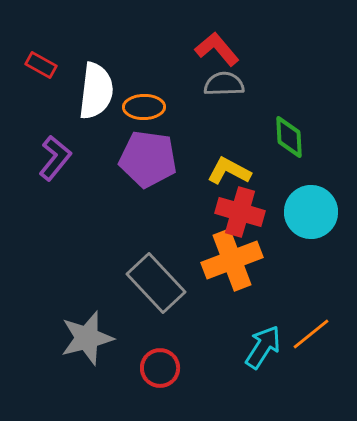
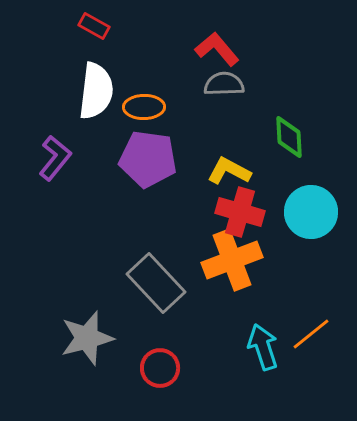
red rectangle: moved 53 px right, 39 px up
cyan arrow: rotated 51 degrees counterclockwise
